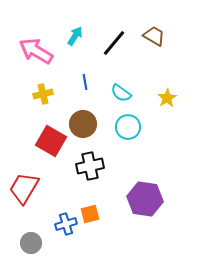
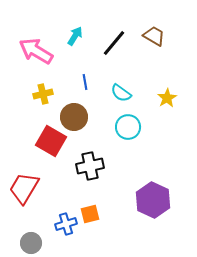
brown circle: moved 9 px left, 7 px up
purple hexagon: moved 8 px right, 1 px down; rotated 16 degrees clockwise
